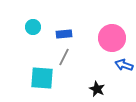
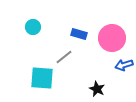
blue rectangle: moved 15 px right; rotated 21 degrees clockwise
gray line: rotated 24 degrees clockwise
blue arrow: rotated 36 degrees counterclockwise
